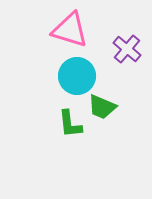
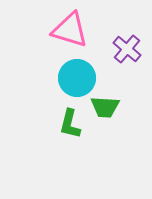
cyan circle: moved 2 px down
green trapezoid: moved 3 px right; rotated 20 degrees counterclockwise
green L-shape: rotated 20 degrees clockwise
